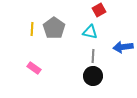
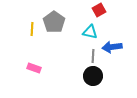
gray pentagon: moved 6 px up
blue arrow: moved 11 px left
pink rectangle: rotated 16 degrees counterclockwise
